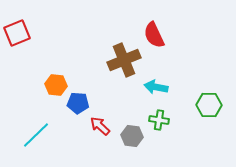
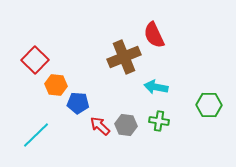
red square: moved 18 px right, 27 px down; rotated 24 degrees counterclockwise
brown cross: moved 3 px up
green cross: moved 1 px down
gray hexagon: moved 6 px left, 11 px up
